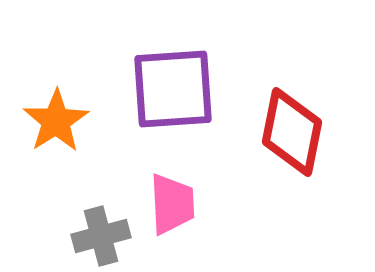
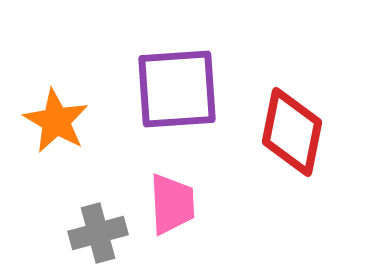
purple square: moved 4 px right
orange star: rotated 10 degrees counterclockwise
gray cross: moved 3 px left, 3 px up
